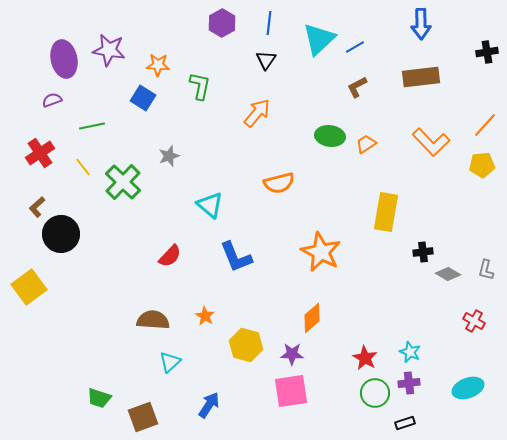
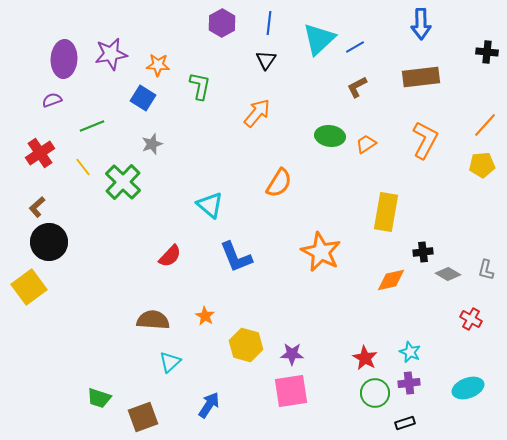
purple star at (109, 50): moved 2 px right, 4 px down; rotated 20 degrees counterclockwise
black cross at (487, 52): rotated 15 degrees clockwise
purple ellipse at (64, 59): rotated 15 degrees clockwise
green line at (92, 126): rotated 10 degrees counterclockwise
orange L-shape at (431, 142): moved 6 px left, 2 px up; rotated 108 degrees counterclockwise
gray star at (169, 156): moved 17 px left, 12 px up
orange semicircle at (279, 183): rotated 44 degrees counterclockwise
black circle at (61, 234): moved 12 px left, 8 px down
orange diamond at (312, 318): moved 79 px right, 38 px up; rotated 28 degrees clockwise
red cross at (474, 321): moved 3 px left, 2 px up
